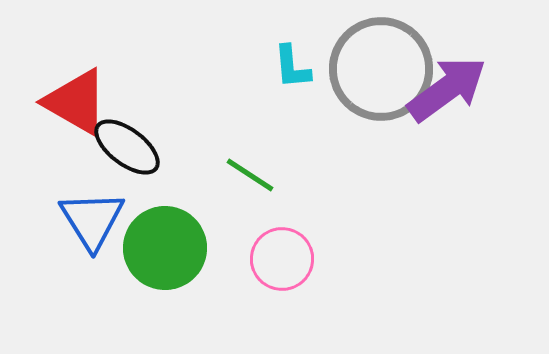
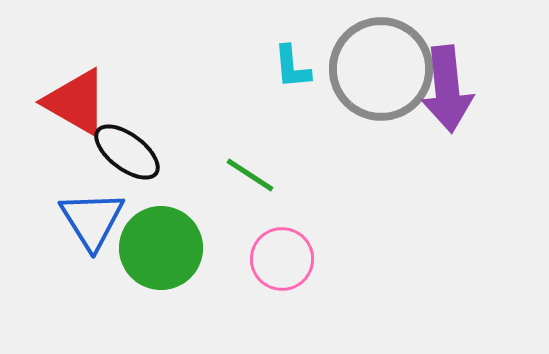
purple arrow: rotated 120 degrees clockwise
black ellipse: moved 5 px down
green circle: moved 4 px left
